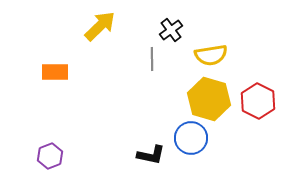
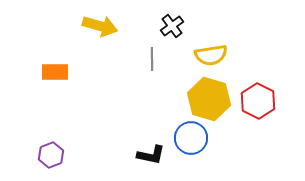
yellow arrow: rotated 60 degrees clockwise
black cross: moved 1 px right, 4 px up
purple hexagon: moved 1 px right, 1 px up
